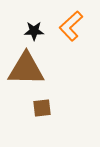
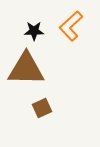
brown square: rotated 18 degrees counterclockwise
